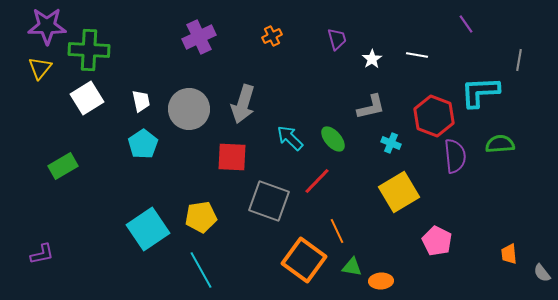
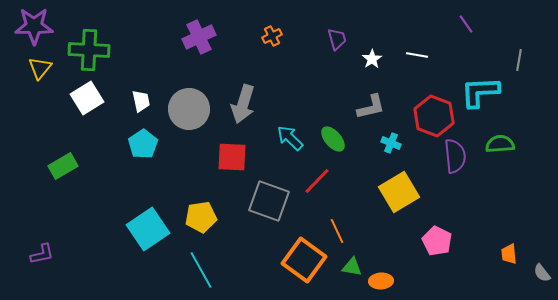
purple star: moved 13 px left
